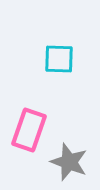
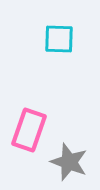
cyan square: moved 20 px up
